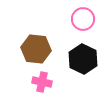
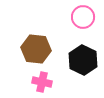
pink circle: moved 2 px up
black hexagon: moved 1 px down
